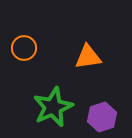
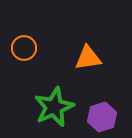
orange triangle: moved 1 px down
green star: moved 1 px right
